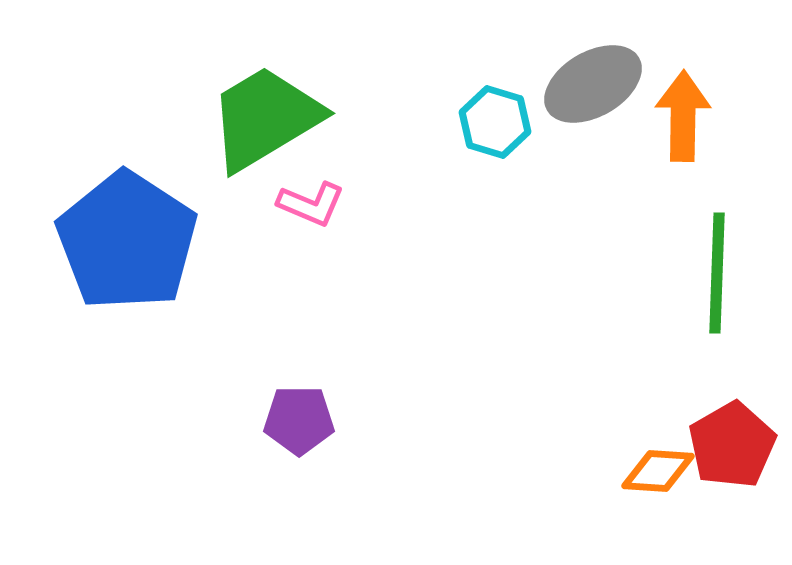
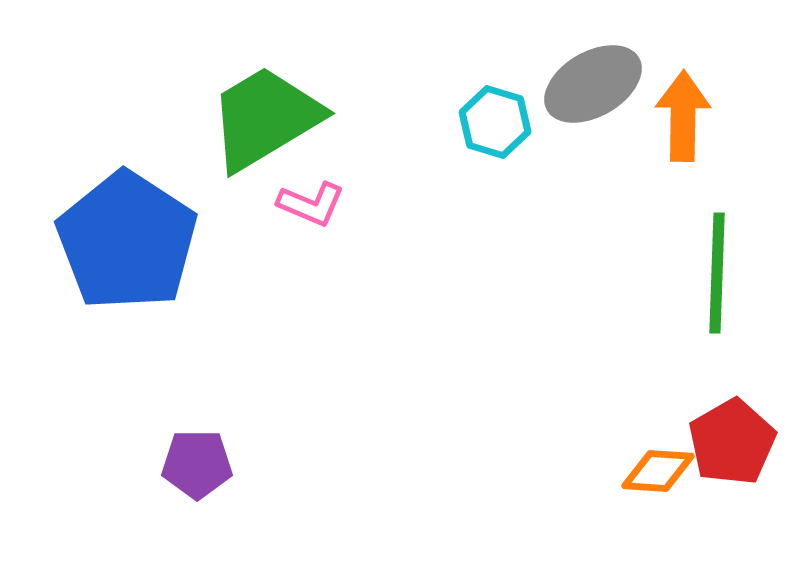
purple pentagon: moved 102 px left, 44 px down
red pentagon: moved 3 px up
